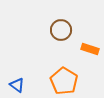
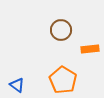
orange rectangle: rotated 24 degrees counterclockwise
orange pentagon: moved 1 px left, 1 px up
